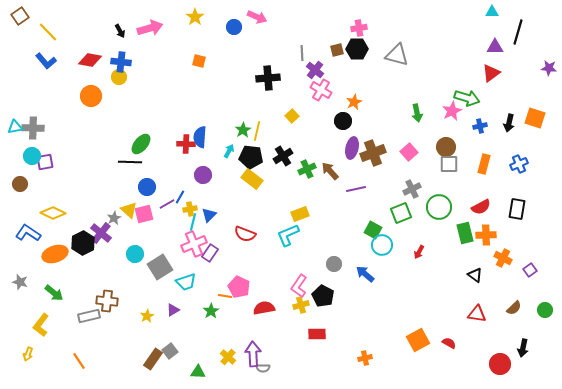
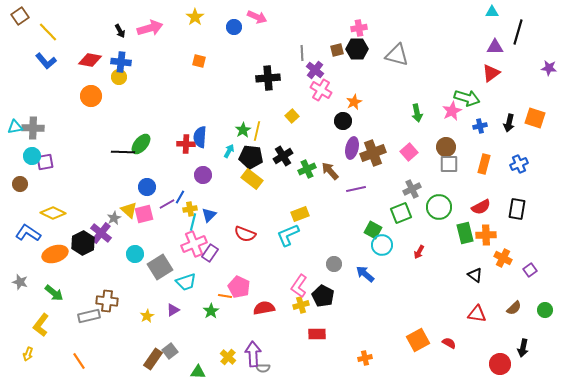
black line at (130, 162): moved 7 px left, 10 px up
